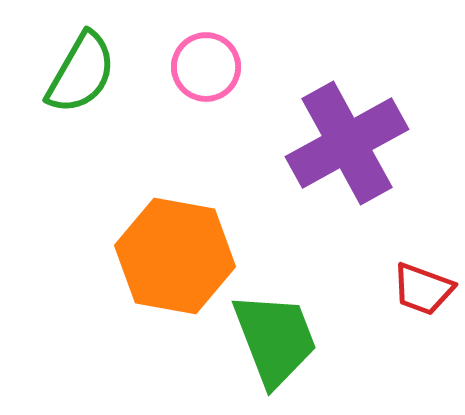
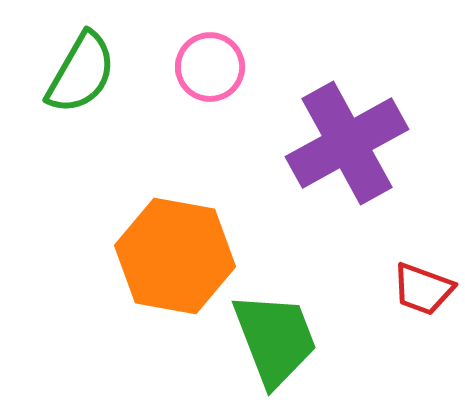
pink circle: moved 4 px right
